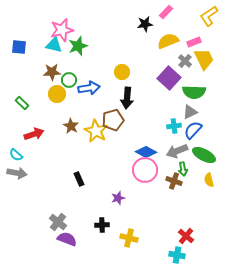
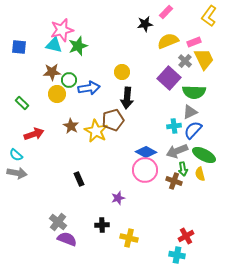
yellow L-shape at (209, 16): rotated 20 degrees counterclockwise
yellow semicircle at (209, 180): moved 9 px left, 6 px up
red cross at (186, 236): rotated 21 degrees clockwise
